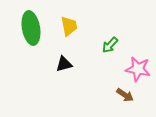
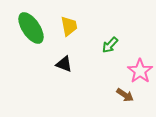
green ellipse: rotated 24 degrees counterclockwise
black triangle: rotated 36 degrees clockwise
pink star: moved 2 px right, 2 px down; rotated 25 degrees clockwise
